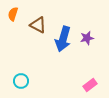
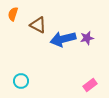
blue arrow: rotated 60 degrees clockwise
